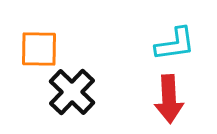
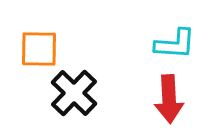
cyan L-shape: rotated 12 degrees clockwise
black cross: moved 2 px right, 1 px down
